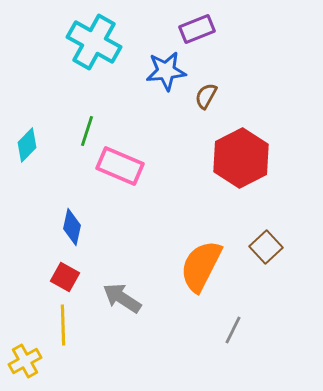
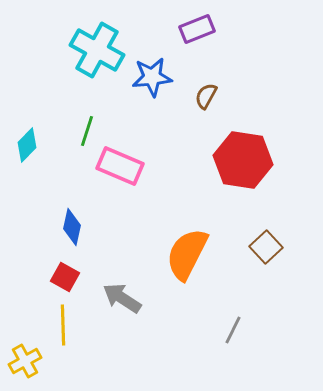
cyan cross: moved 3 px right, 8 px down
blue star: moved 14 px left, 6 px down
red hexagon: moved 2 px right, 2 px down; rotated 24 degrees counterclockwise
orange semicircle: moved 14 px left, 12 px up
